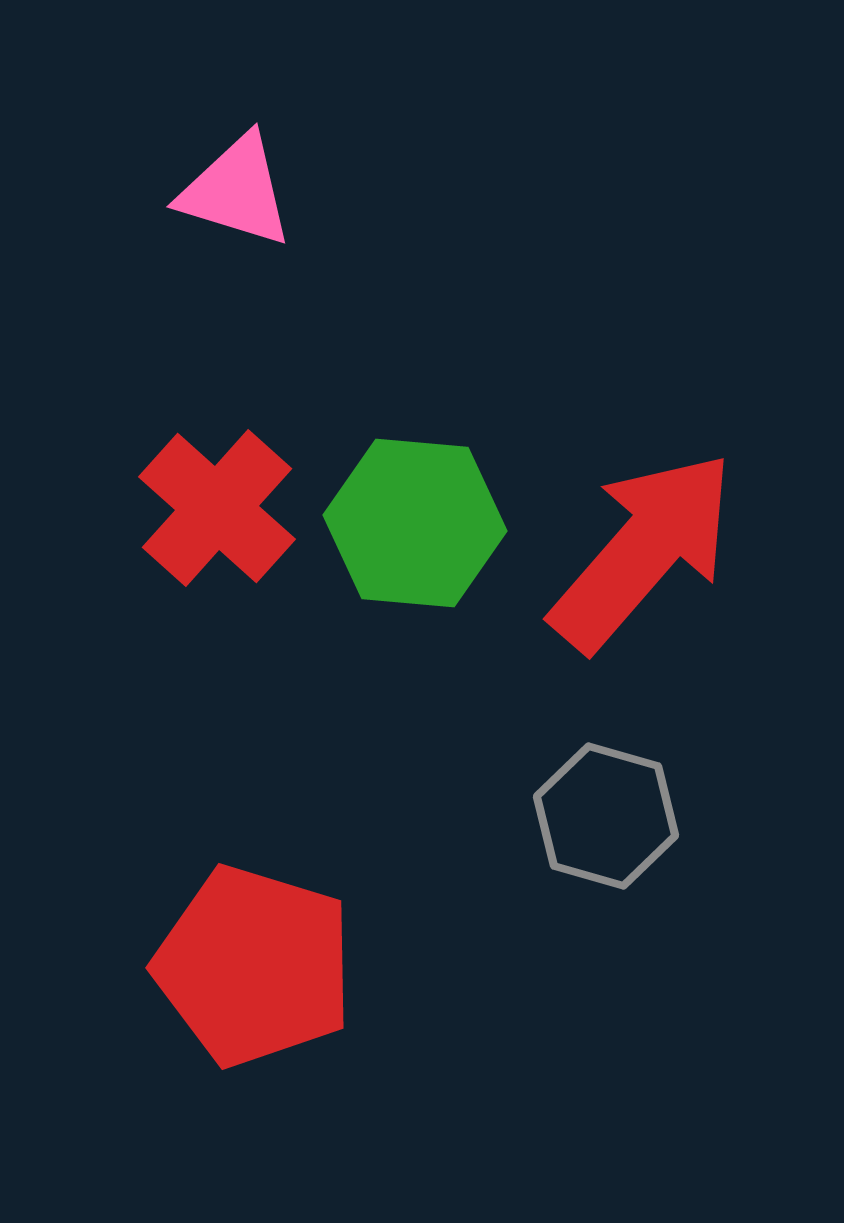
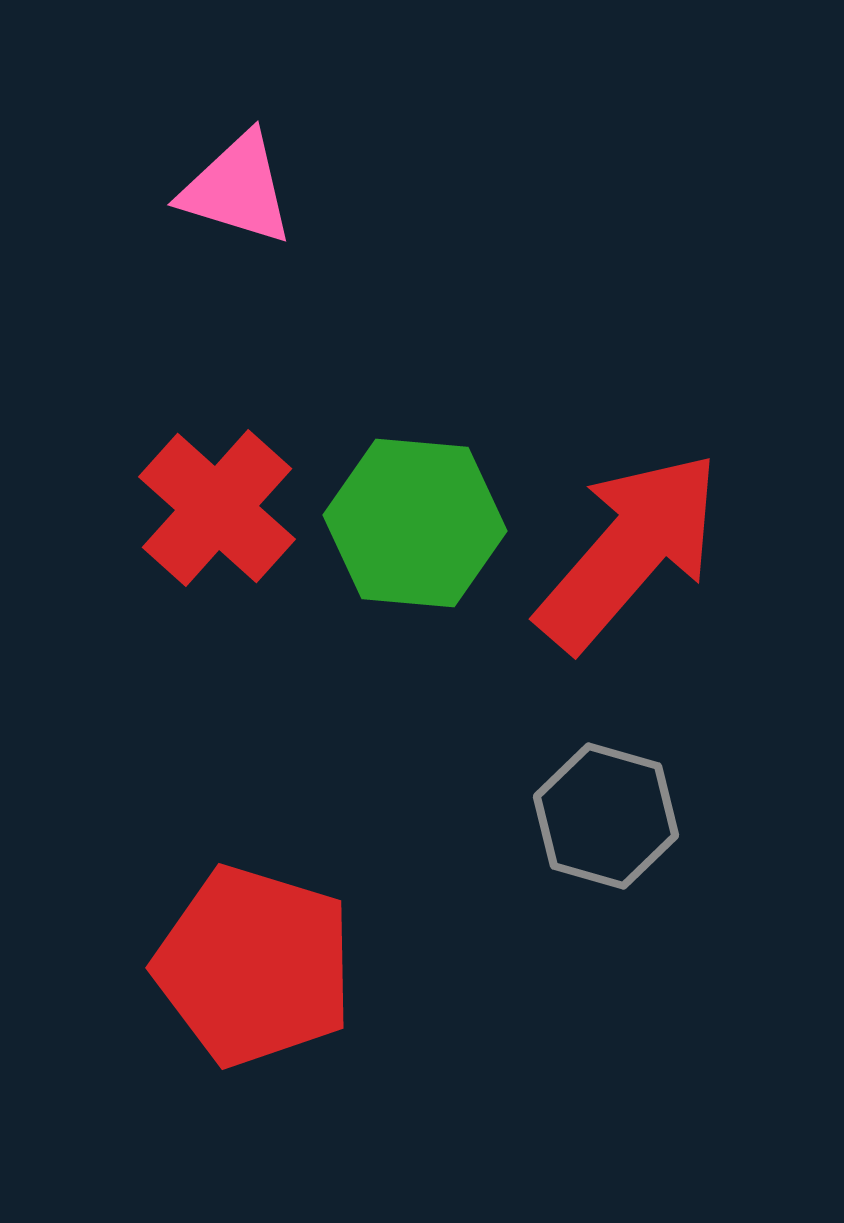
pink triangle: moved 1 px right, 2 px up
red arrow: moved 14 px left
